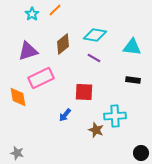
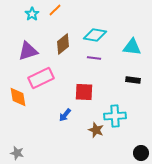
purple line: rotated 24 degrees counterclockwise
